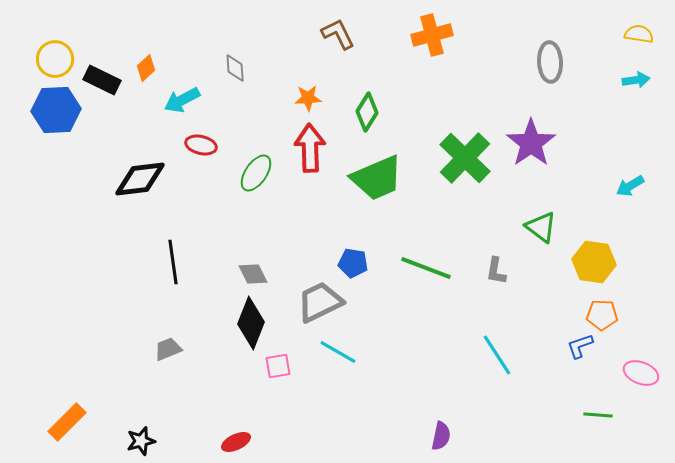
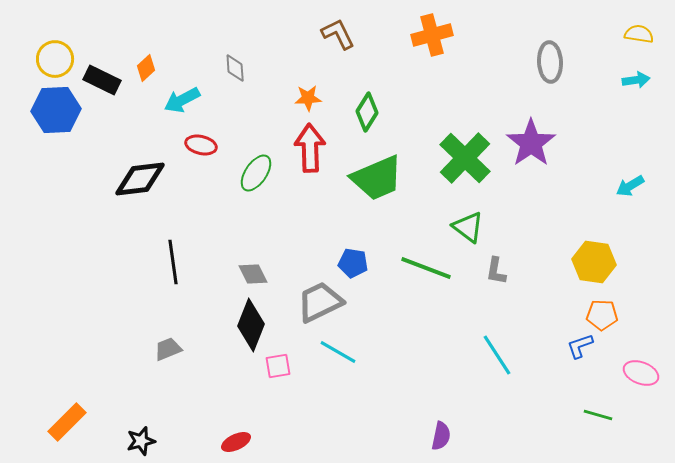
green triangle at (541, 227): moved 73 px left
black diamond at (251, 323): moved 2 px down
green line at (598, 415): rotated 12 degrees clockwise
